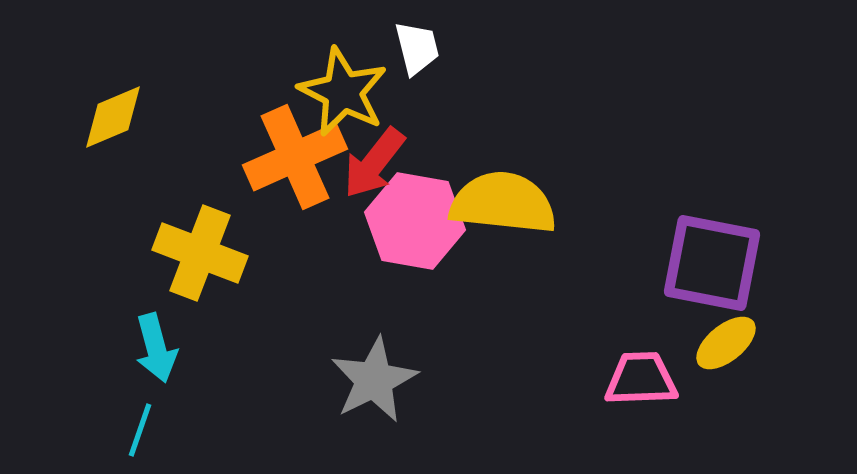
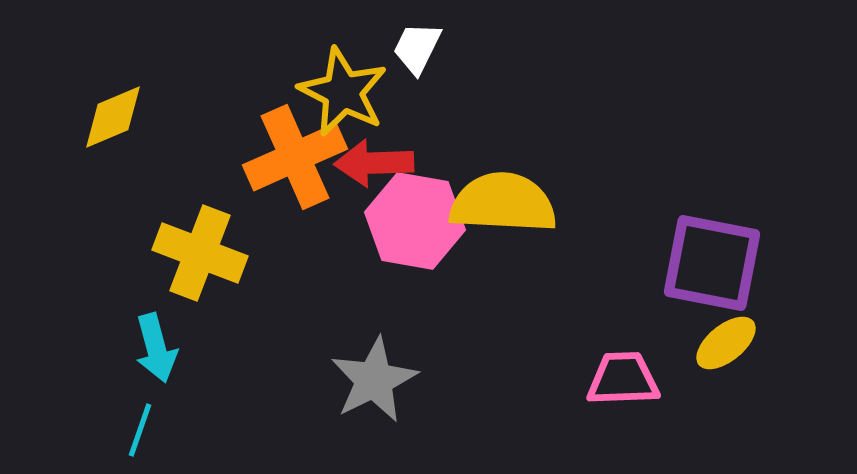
white trapezoid: rotated 140 degrees counterclockwise
red arrow: rotated 50 degrees clockwise
yellow semicircle: rotated 3 degrees counterclockwise
pink trapezoid: moved 18 px left
